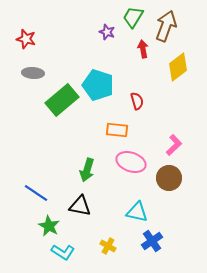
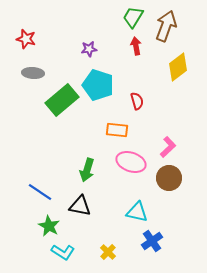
purple star: moved 18 px left, 17 px down; rotated 28 degrees counterclockwise
red arrow: moved 7 px left, 3 px up
pink L-shape: moved 6 px left, 2 px down
blue line: moved 4 px right, 1 px up
yellow cross: moved 6 px down; rotated 14 degrees clockwise
